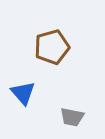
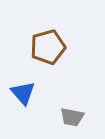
brown pentagon: moved 4 px left
